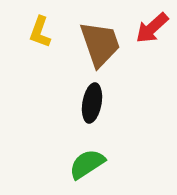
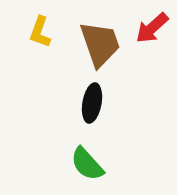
green semicircle: rotated 99 degrees counterclockwise
